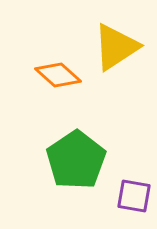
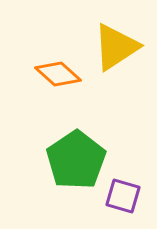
orange diamond: moved 1 px up
purple square: moved 11 px left; rotated 6 degrees clockwise
